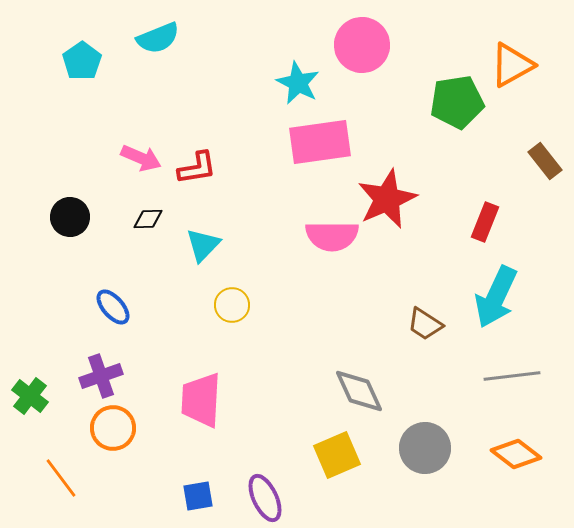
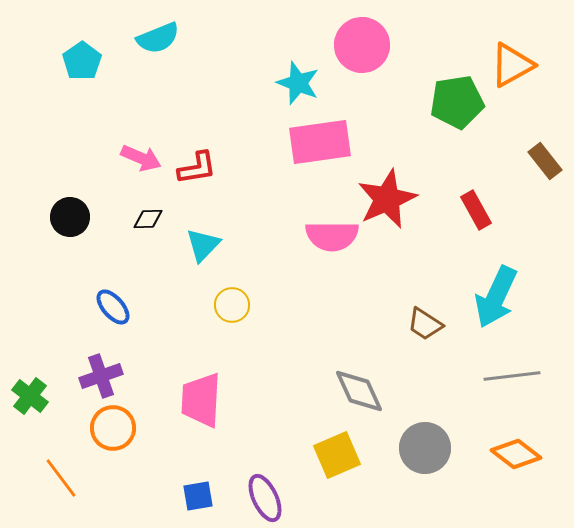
cyan star: rotated 6 degrees counterclockwise
red rectangle: moved 9 px left, 12 px up; rotated 51 degrees counterclockwise
